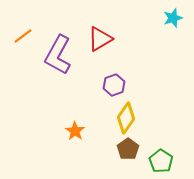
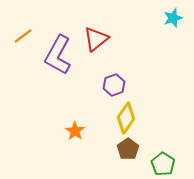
red triangle: moved 4 px left; rotated 8 degrees counterclockwise
green pentagon: moved 2 px right, 3 px down
